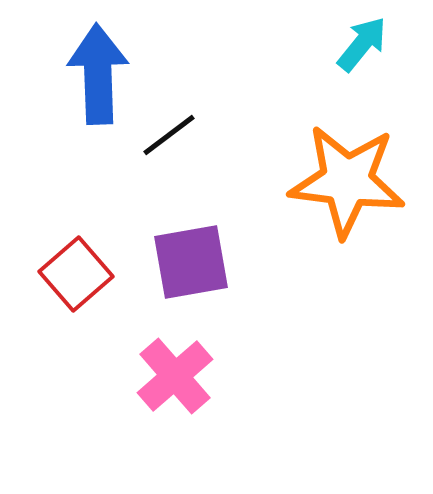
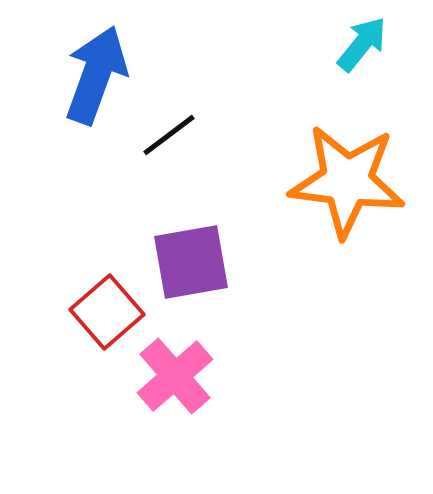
blue arrow: moved 2 px left, 1 px down; rotated 22 degrees clockwise
red square: moved 31 px right, 38 px down
